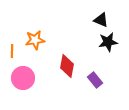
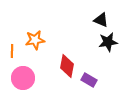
purple rectangle: moved 6 px left; rotated 21 degrees counterclockwise
